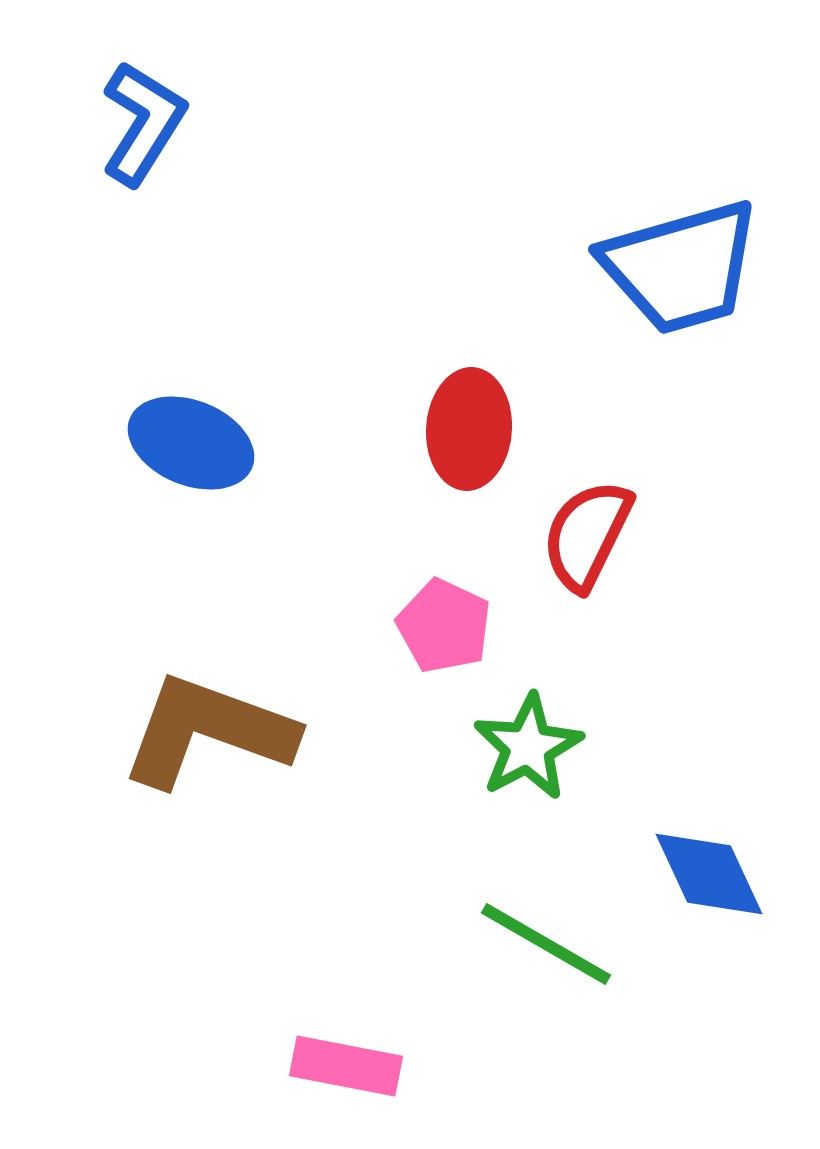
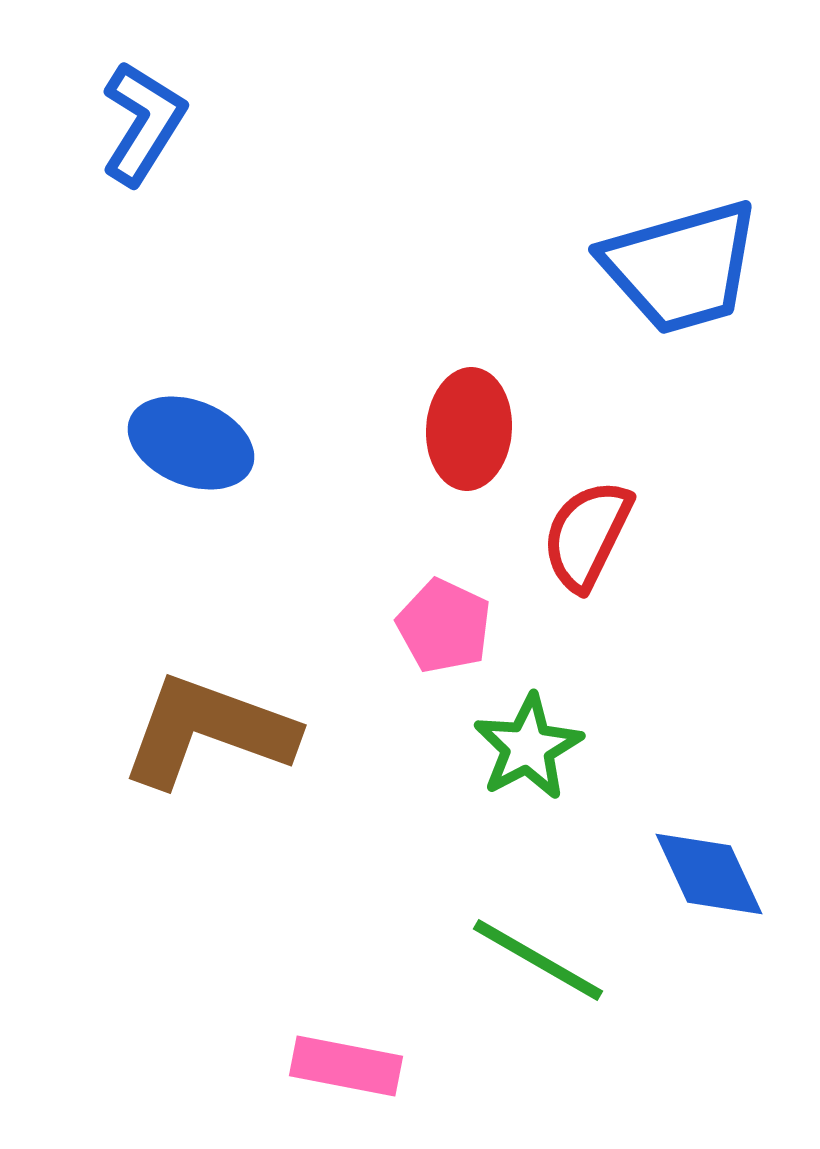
green line: moved 8 px left, 16 px down
